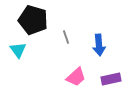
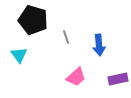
cyan triangle: moved 1 px right, 5 px down
purple rectangle: moved 7 px right
